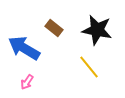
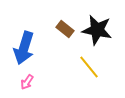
brown rectangle: moved 11 px right, 1 px down
blue arrow: rotated 104 degrees counterclockwise
